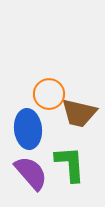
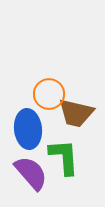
brown trapezoid: moved 3 px left
green L-shape: moved 6 px left, 7 px up
